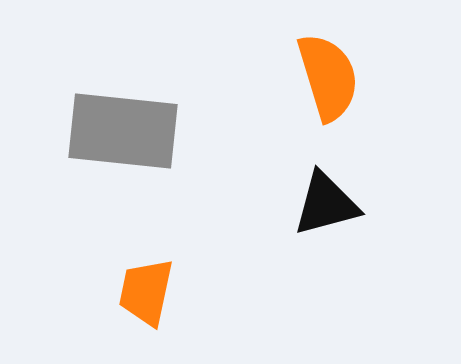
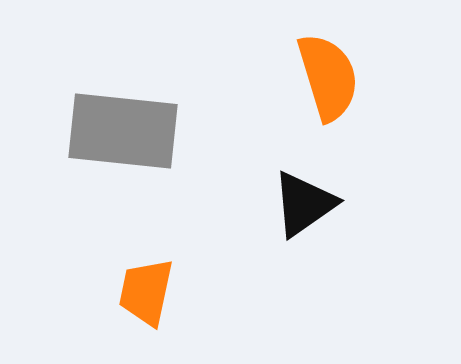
black triangle: moved 22 px left; rotated 20 degrees counterclockwise
